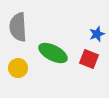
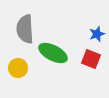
gray semicircle: moved 7 px right, 2 px down
red square: moved 2 px right
